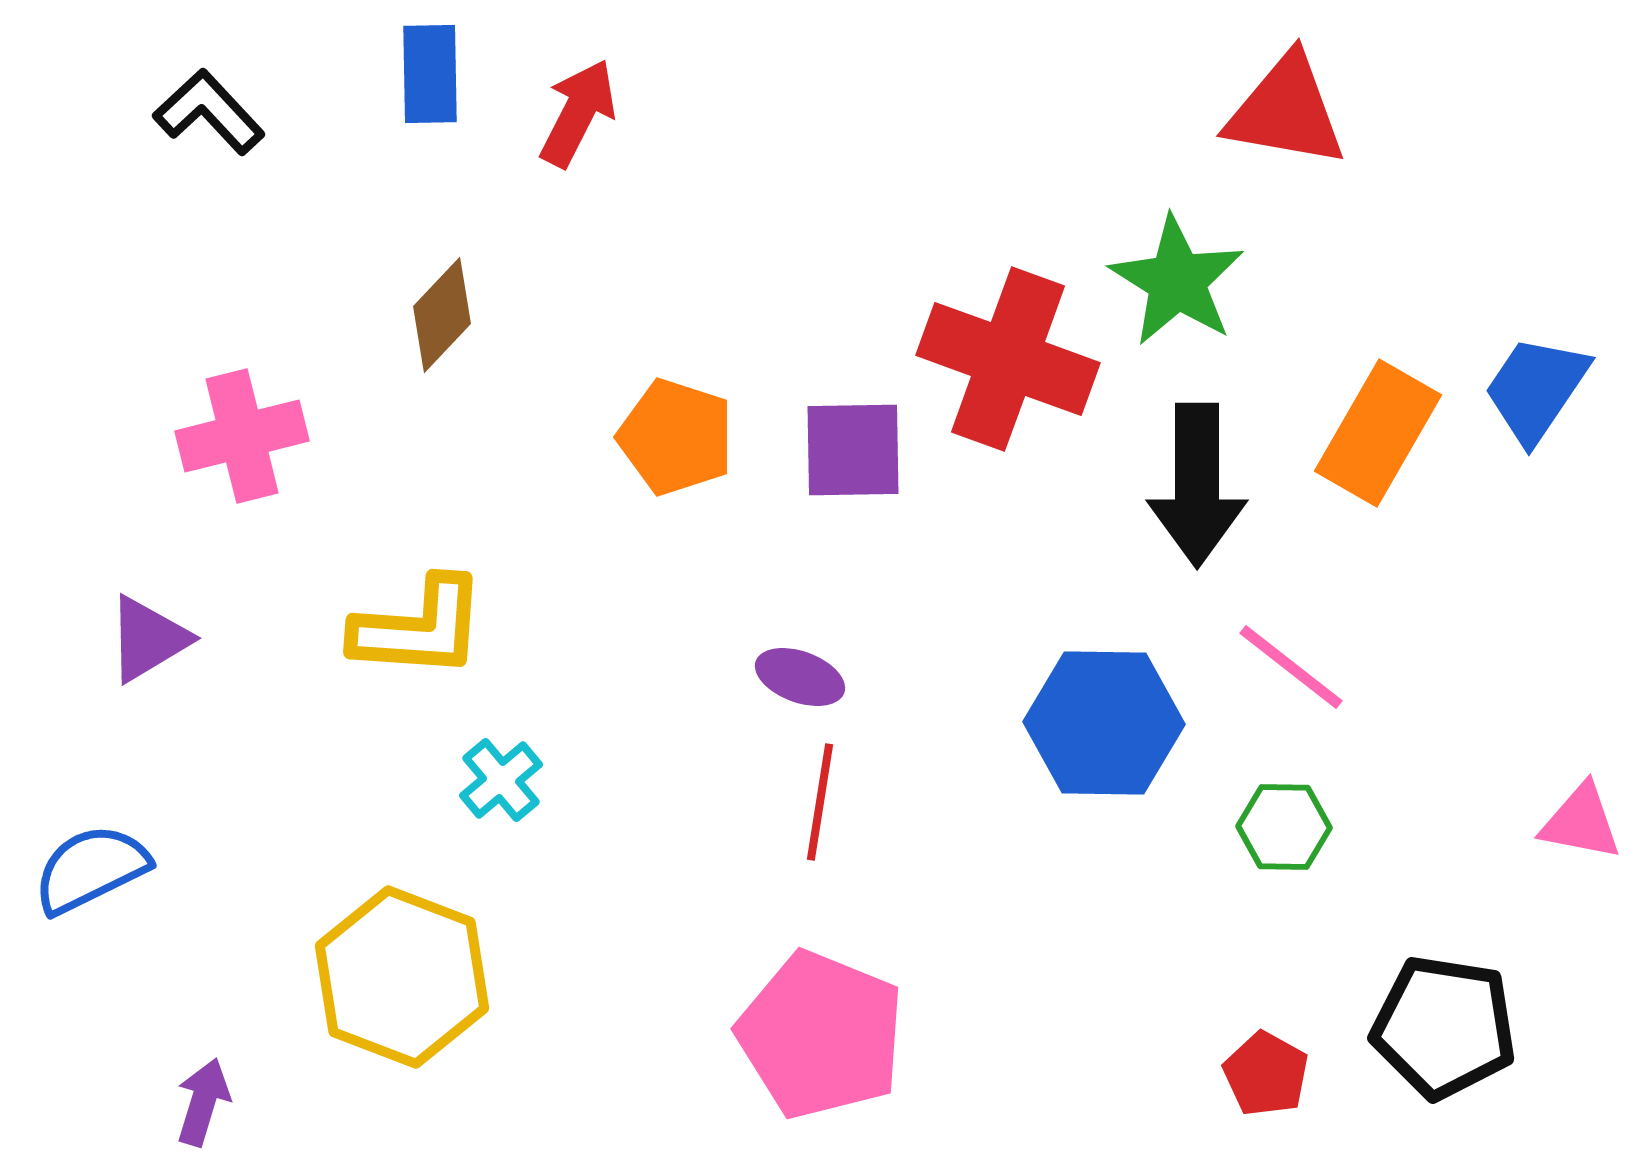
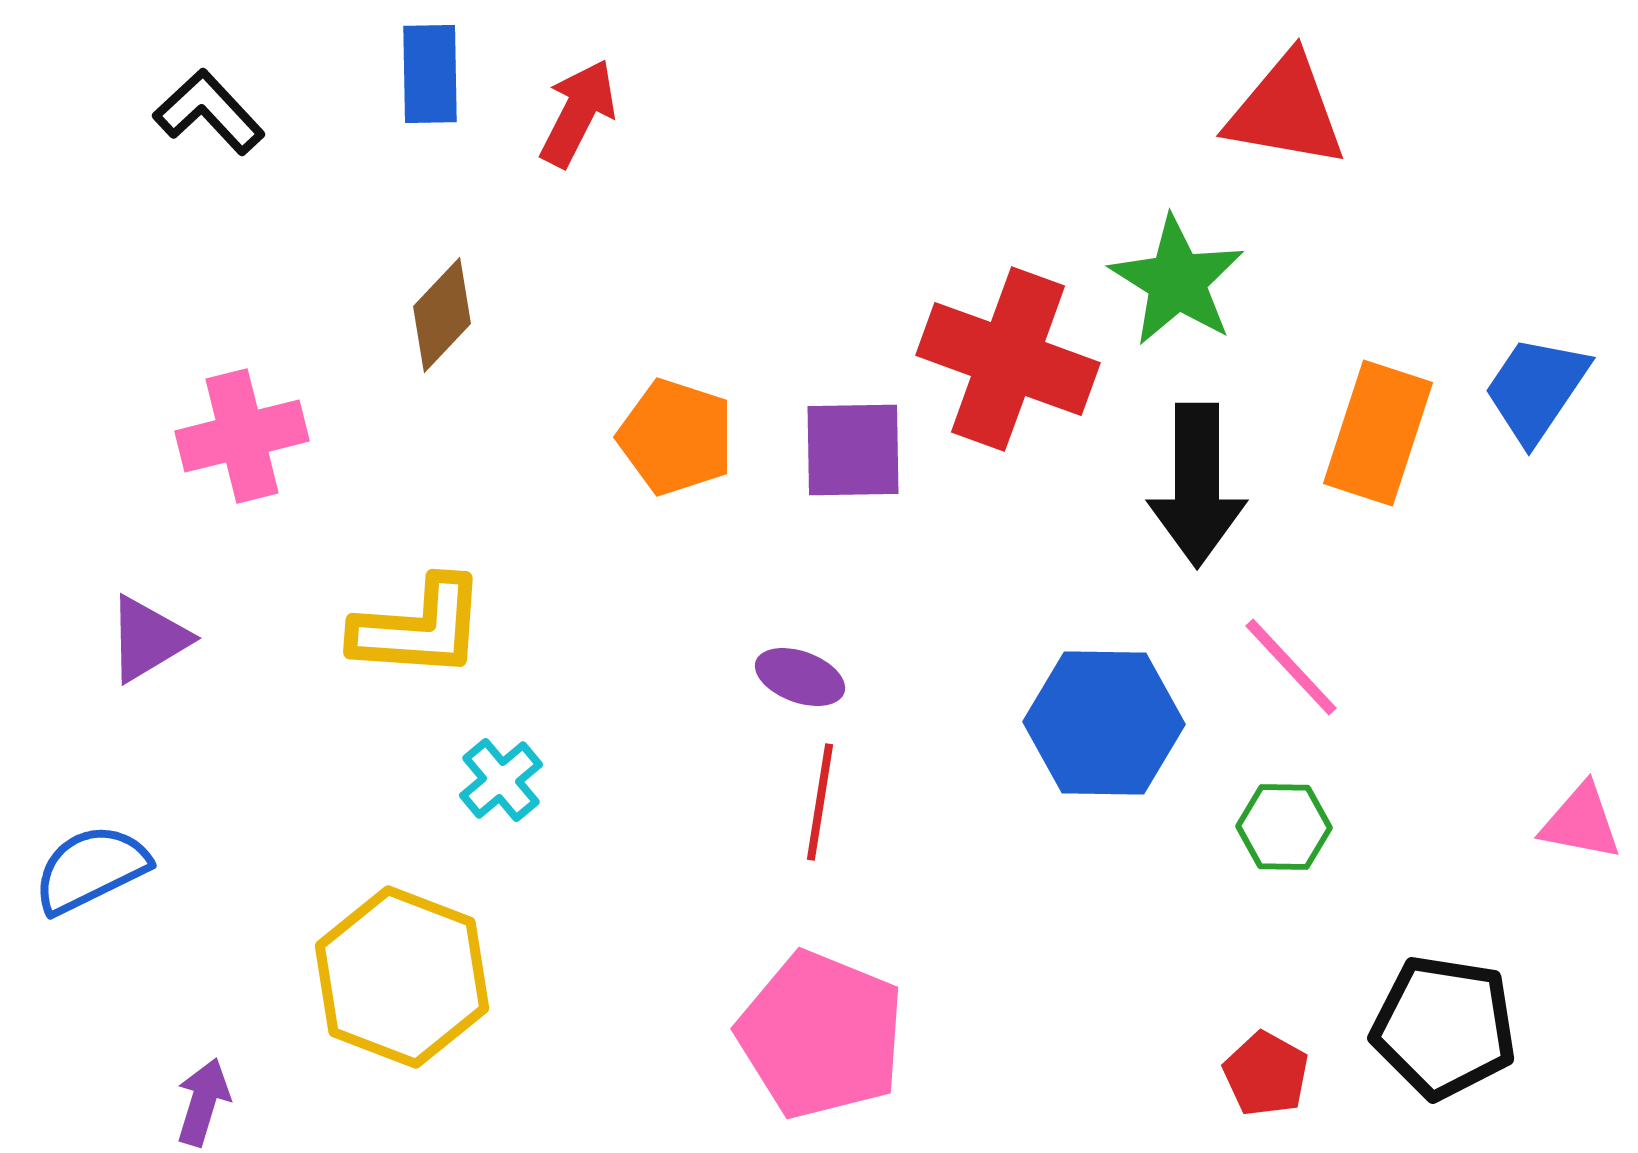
orange rectangle: rotated 12 degrees counterclockwise
pink line: rotated 9 degrees clockwise
